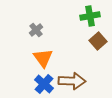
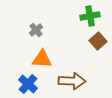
orange triangle: moved 1 px left, 1 px down; rotated 50 degrees counterclockwise
blue cross: moved 16 px left
